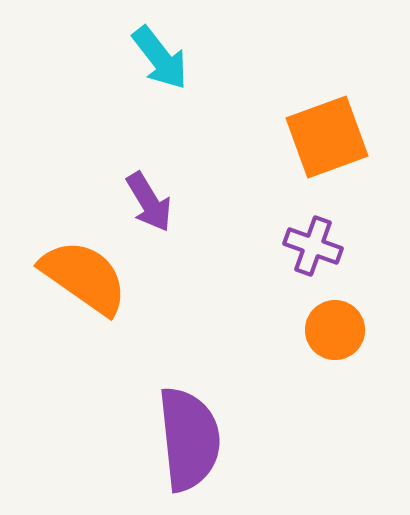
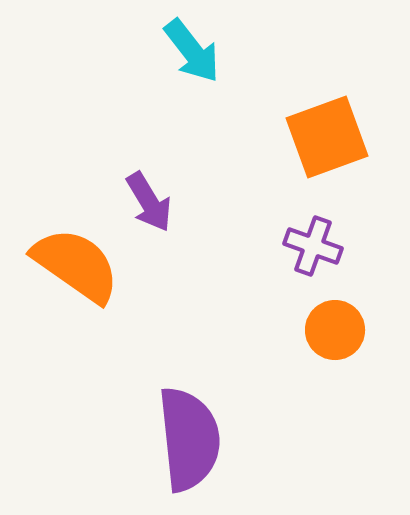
cyan arrow: moved 32 px right, 7 px up
orange semicircle: moved 8 px left, 12 px up
